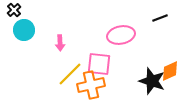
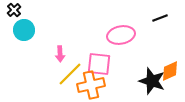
pink arrow: moved 11 px down
